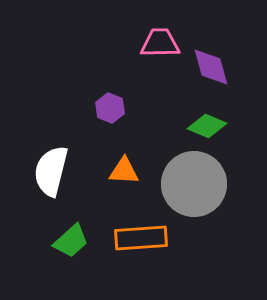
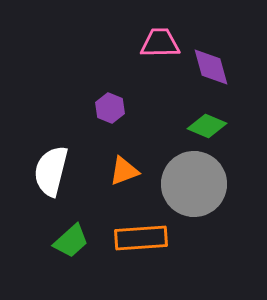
orange triangle: rotated 24 degrees counterclockwise
